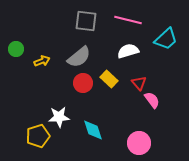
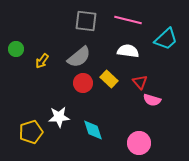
white semicircle: rotated 25 degrees clockwise
yellow arrow: rotated 147 degrees clockwise
red triangle: moved 1 px right, 1 px up
pink semicircle: rotated 144 degrees clockwise
yellow pentagon: moved 7 px left, 4 px up
